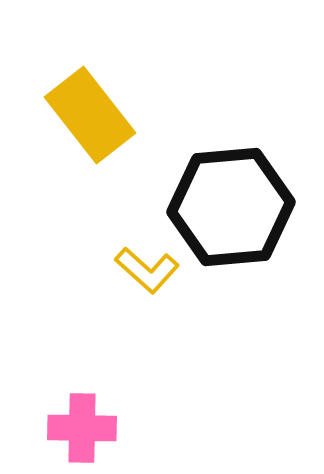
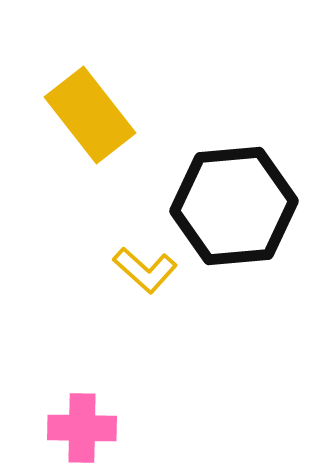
black hexagon: moved 3 px right, 1 px up
yellow L-shape: moved 2 px left
